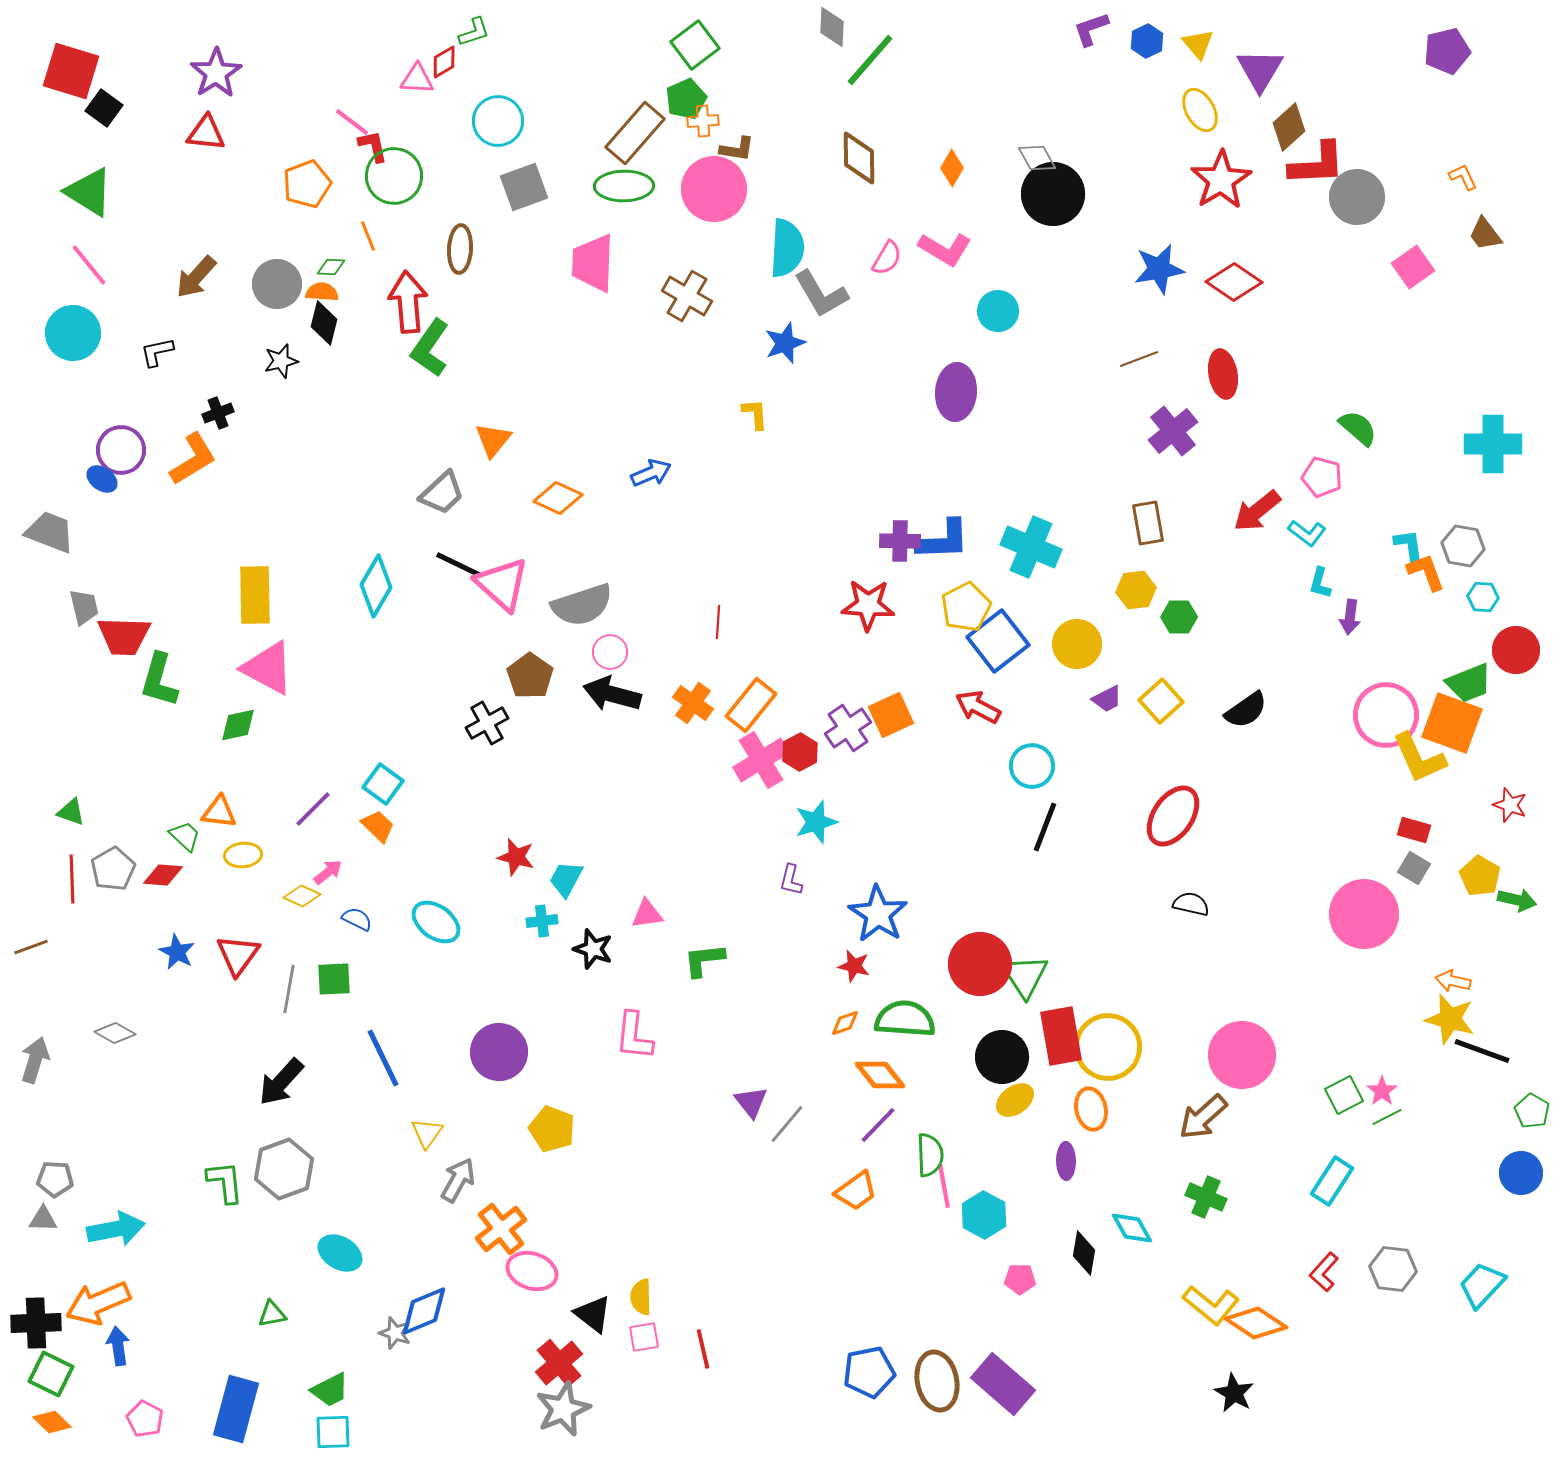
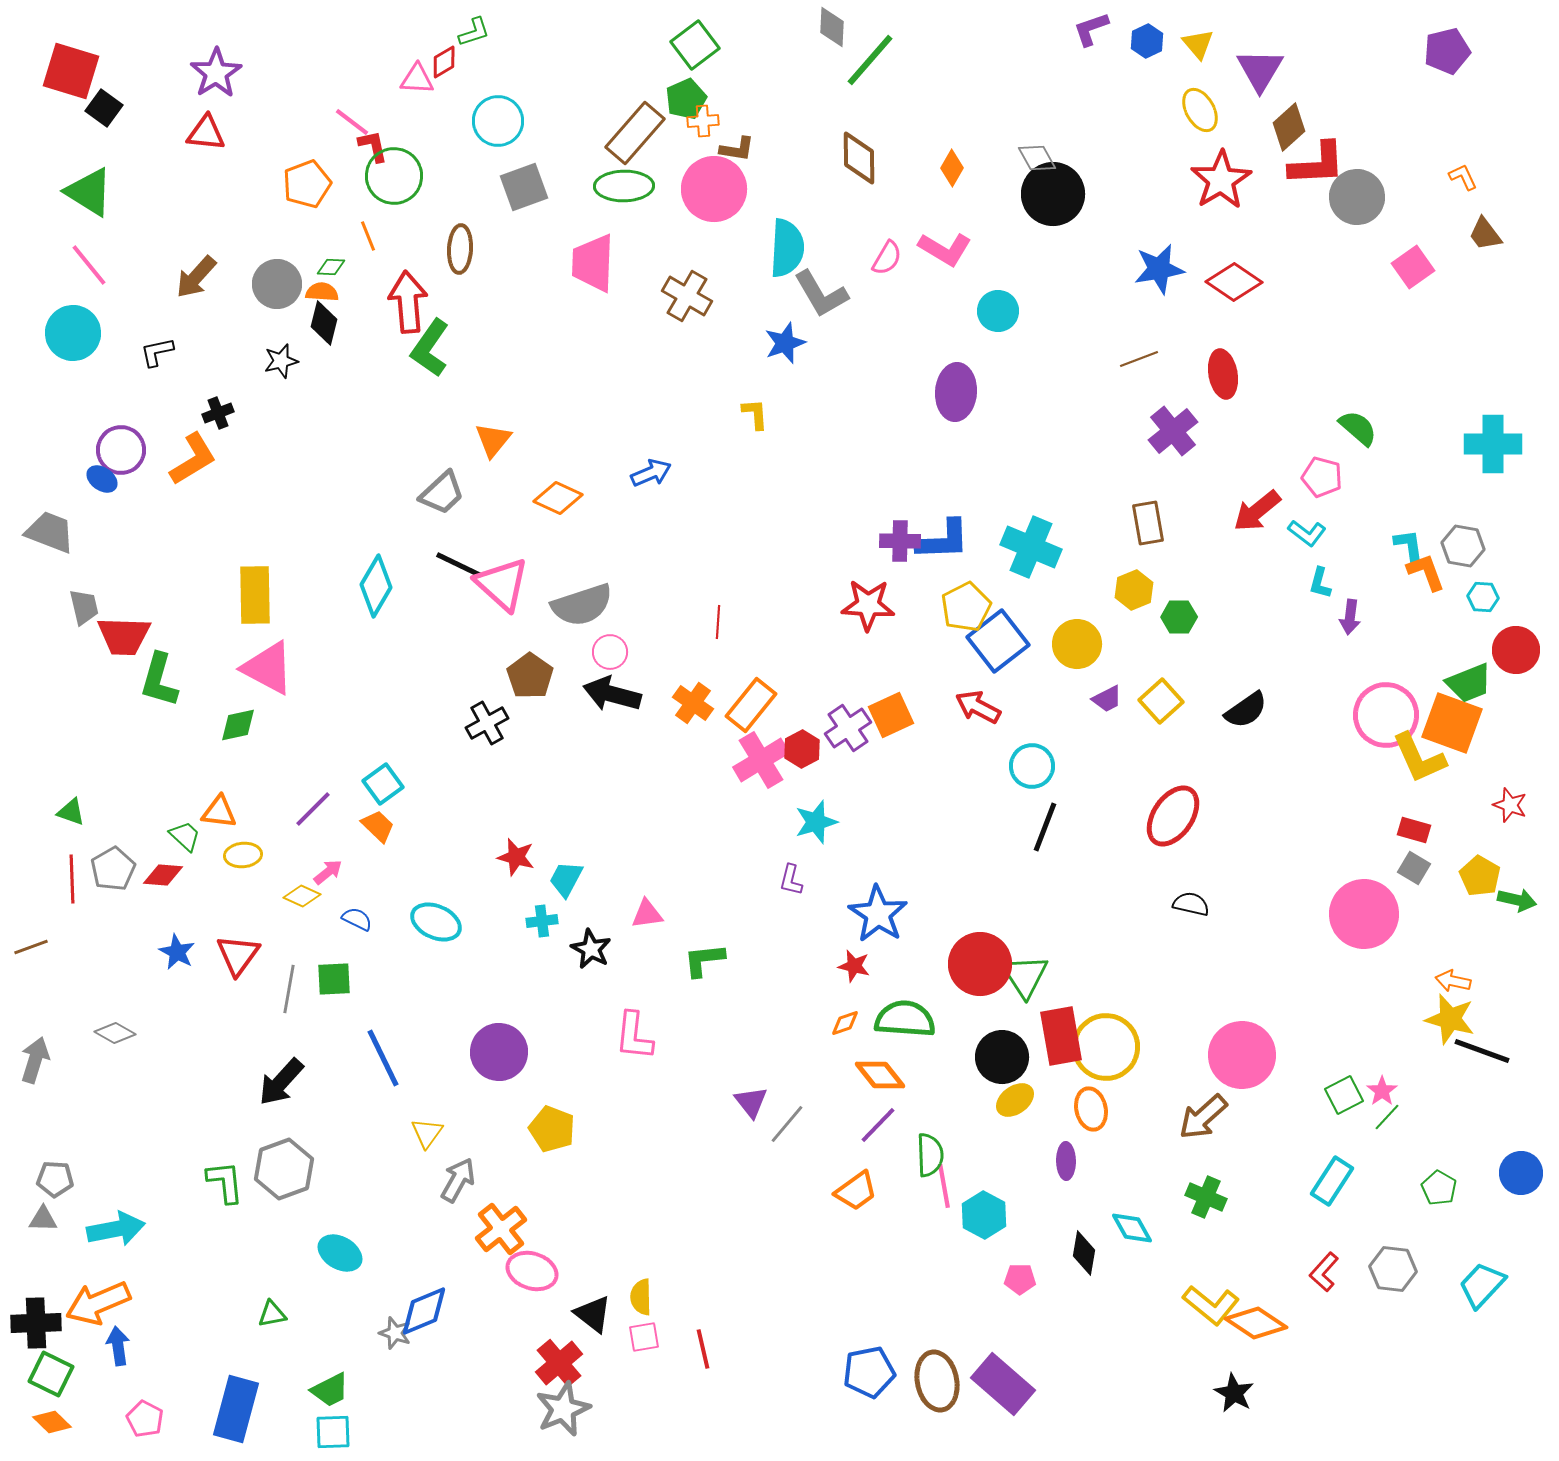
yellow hexagon at (1136, 590): moved 2 px left; rotated 15 degrees counterclockwise
red hexagon at (800, 752): moved 2 px right, 3 px up
cyan square at (383, 784): rotated 18 degrees clockwise
cyan ellipse at (436, 922): rotated 12 degrees counterclockwise
black star at (593, 949): moved 2 px left; rotated 9 degrees clockwise
yellow circle at (1108, 1047): moved 2 px left
green pentagon at (1532, 1111): moved 93 px left, 77 px down
green line at (1387, 1117): rotated 20 degrees counterclockwise
